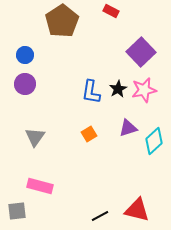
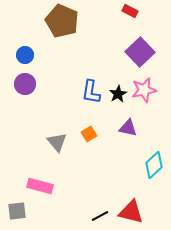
red rectangle: moved 19 px right
brown pentagon: rotated 16 degrees counterclockwise
purple square: moved 1 px left
black star: moved 5 px down
purple triangle: rotated 30 degrees clockwise
gray triangle: moved 22 px right, 5 px down; rotated 15 degrees counterclockwise
cyan diamond: moved 24 px down
red triangle: moved 6 px left, 2 px down
